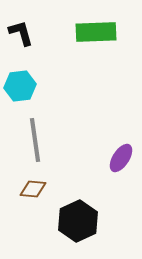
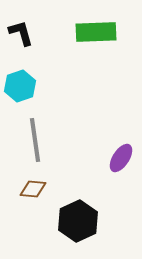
cyan hexagon: rotated 12 degrees counterclockwise
